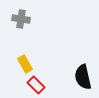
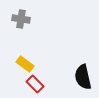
yellow rectangle: rotated 24 degrees counterclockwise
red rectangle: moved 1 px left, 1 px up
